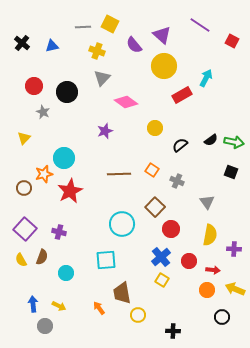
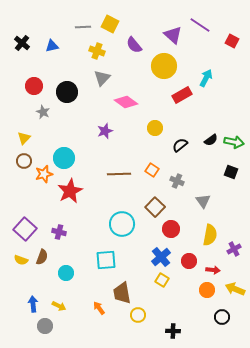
purple triangle at (162, 35): moved 11 px right
brown circle at (24, 188): moved 27 px up
gray triangle at (207, 202): moved 4 px left, 1 px up
purple cross at (234, 249): rotated 32 degrees counterclockwise
yellow semicircle at (21, 260): rotated 40 degrees counterclockwise
